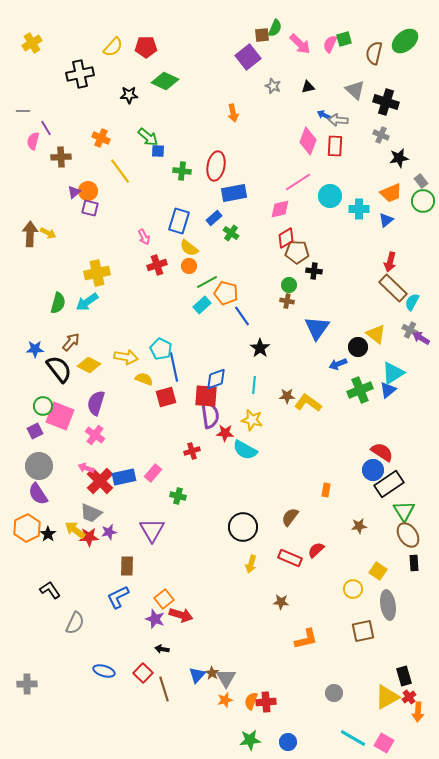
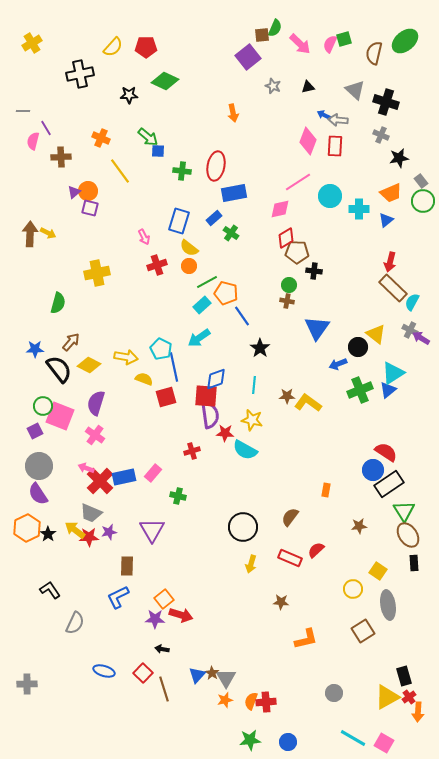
cyan arrow at (87, 302): moved 112 px right, 36 px down
red semicircle at (382, 452): moved 4 px right
purple star at (155, 619): rotated 18 degrees counterclockwise
brown square at (363, 631): rotated 20 degrees counterclockwise
